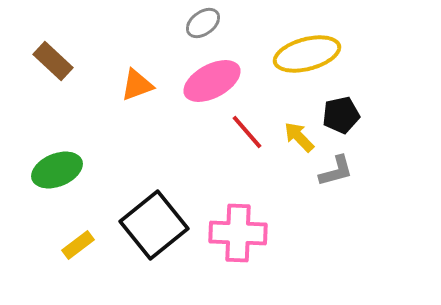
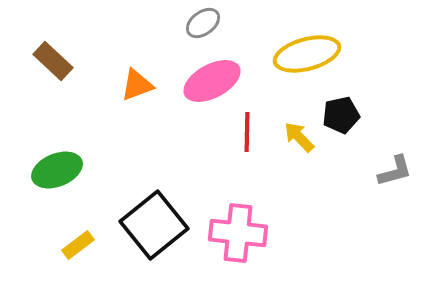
red line: rotated 42 degrees clockwise
gray L-shape: moved 59 px right
pink cross: rotated 4 degrees clockwise
